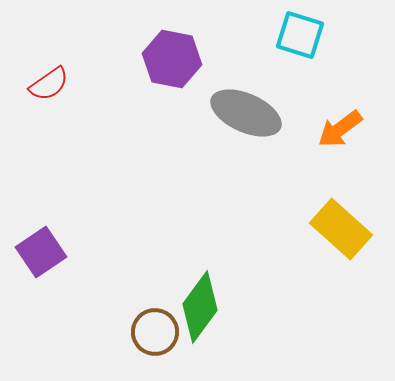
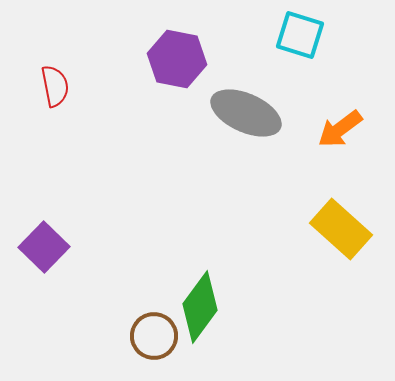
purple hexagon: moved 5 px right
red semicircle: moved 6 px right, 2 px down; rotated 66 degrees counterclockwise
purple square: moved 3 px right, 5 px up; rotated 12 degrees counterclockwise
brown circle: moved 1 px left, 4 px down
